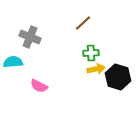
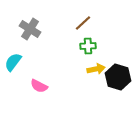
gray cross: moved 8 px up; rotated 10 degrees clockwise
green cross: moved 3 px left, 7 px up
cyan semicircle: rotated 48 degrees counterclockwise
